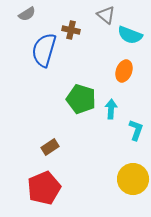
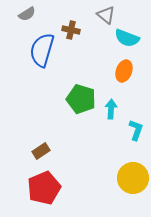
cyan semicircle: moved 3 px left, 3 px down
blue semicircle: moved 2 px left
brown rectangle: moved 9 px left, 4 px down
yellow circle: moved 1 px up
